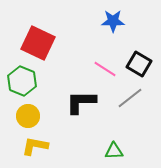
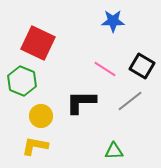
black square: moved 3 px right, 2 px down
gray line: moved 3 px down
yellow circle: moved 13 px right
